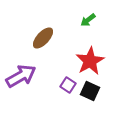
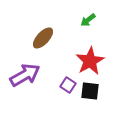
purple arrow: moved 4 px right, 1 px up
black square: rotated 18 degrees counterclockwise
